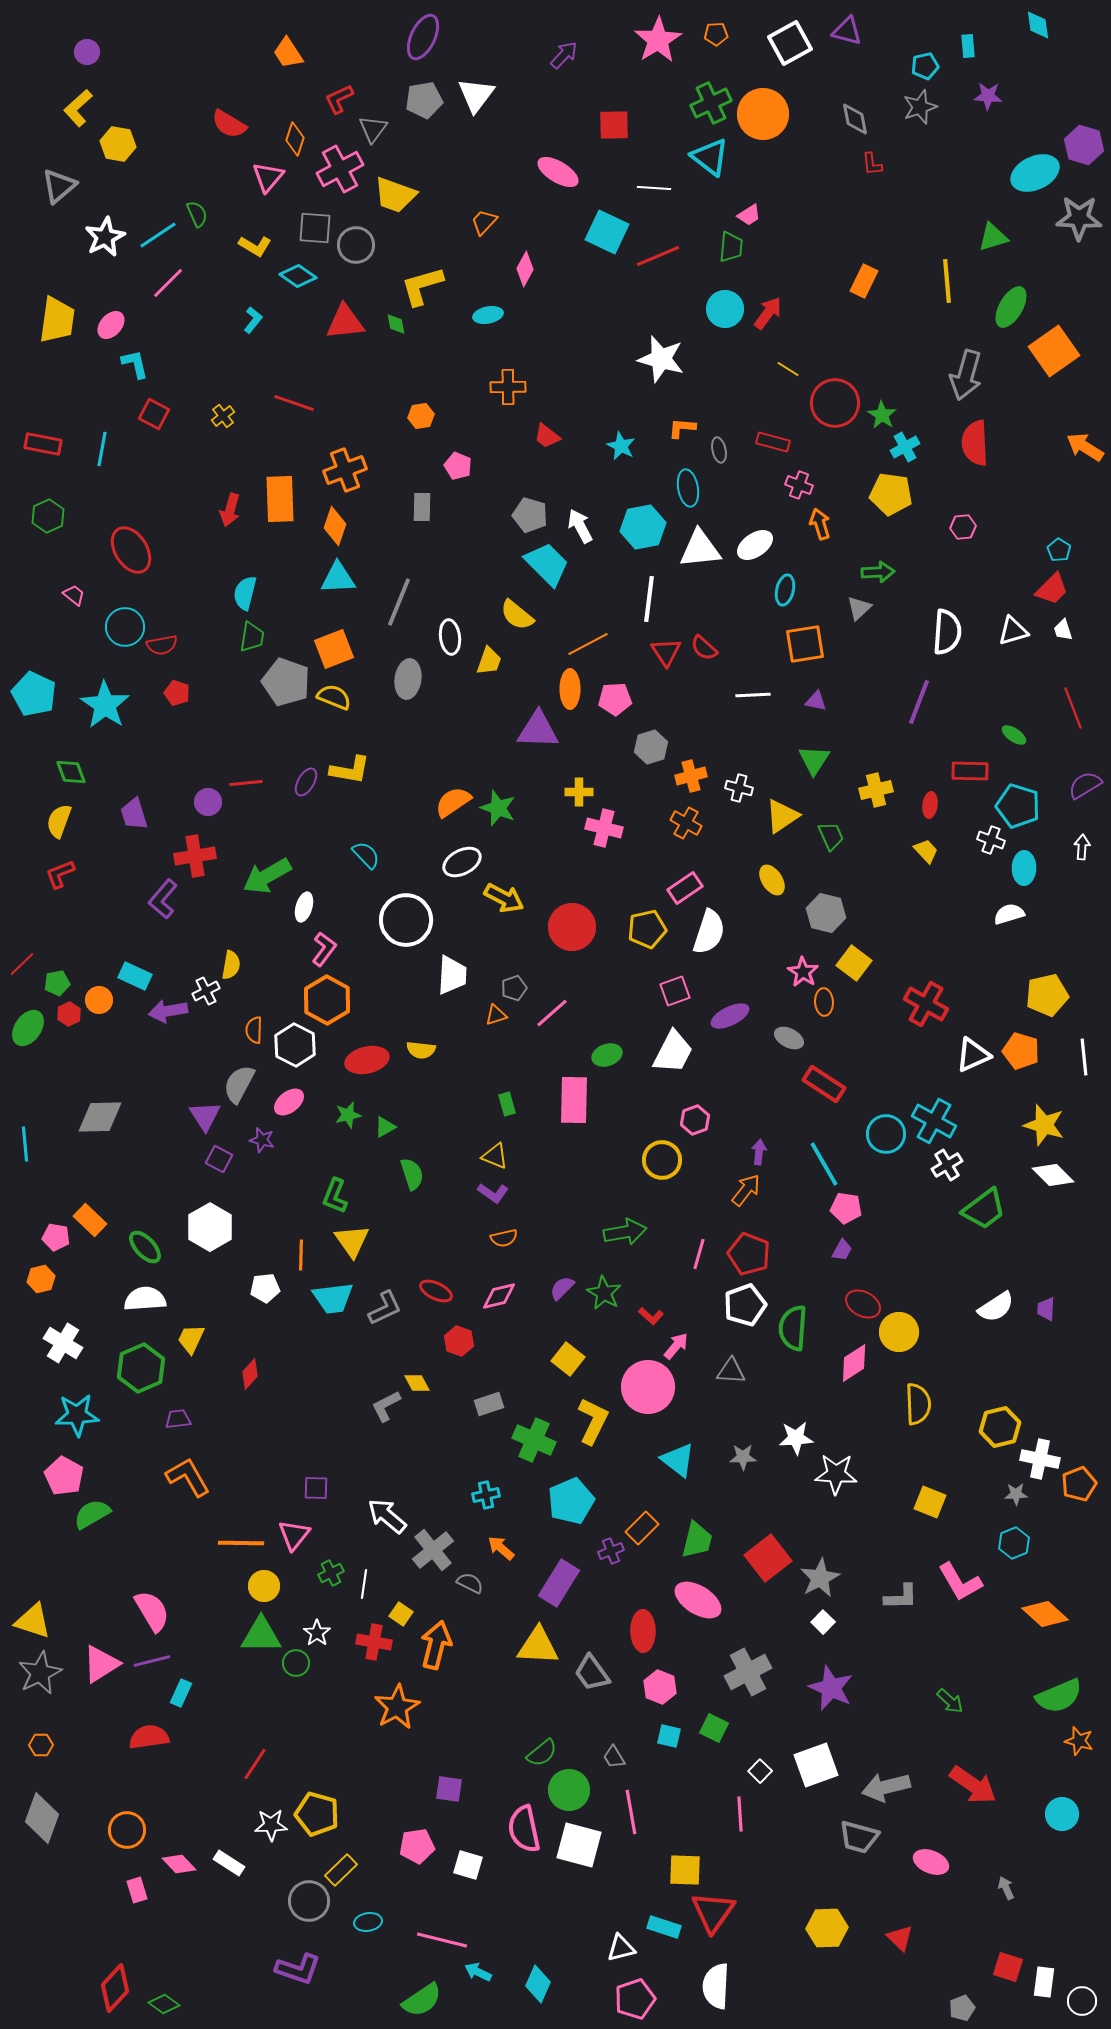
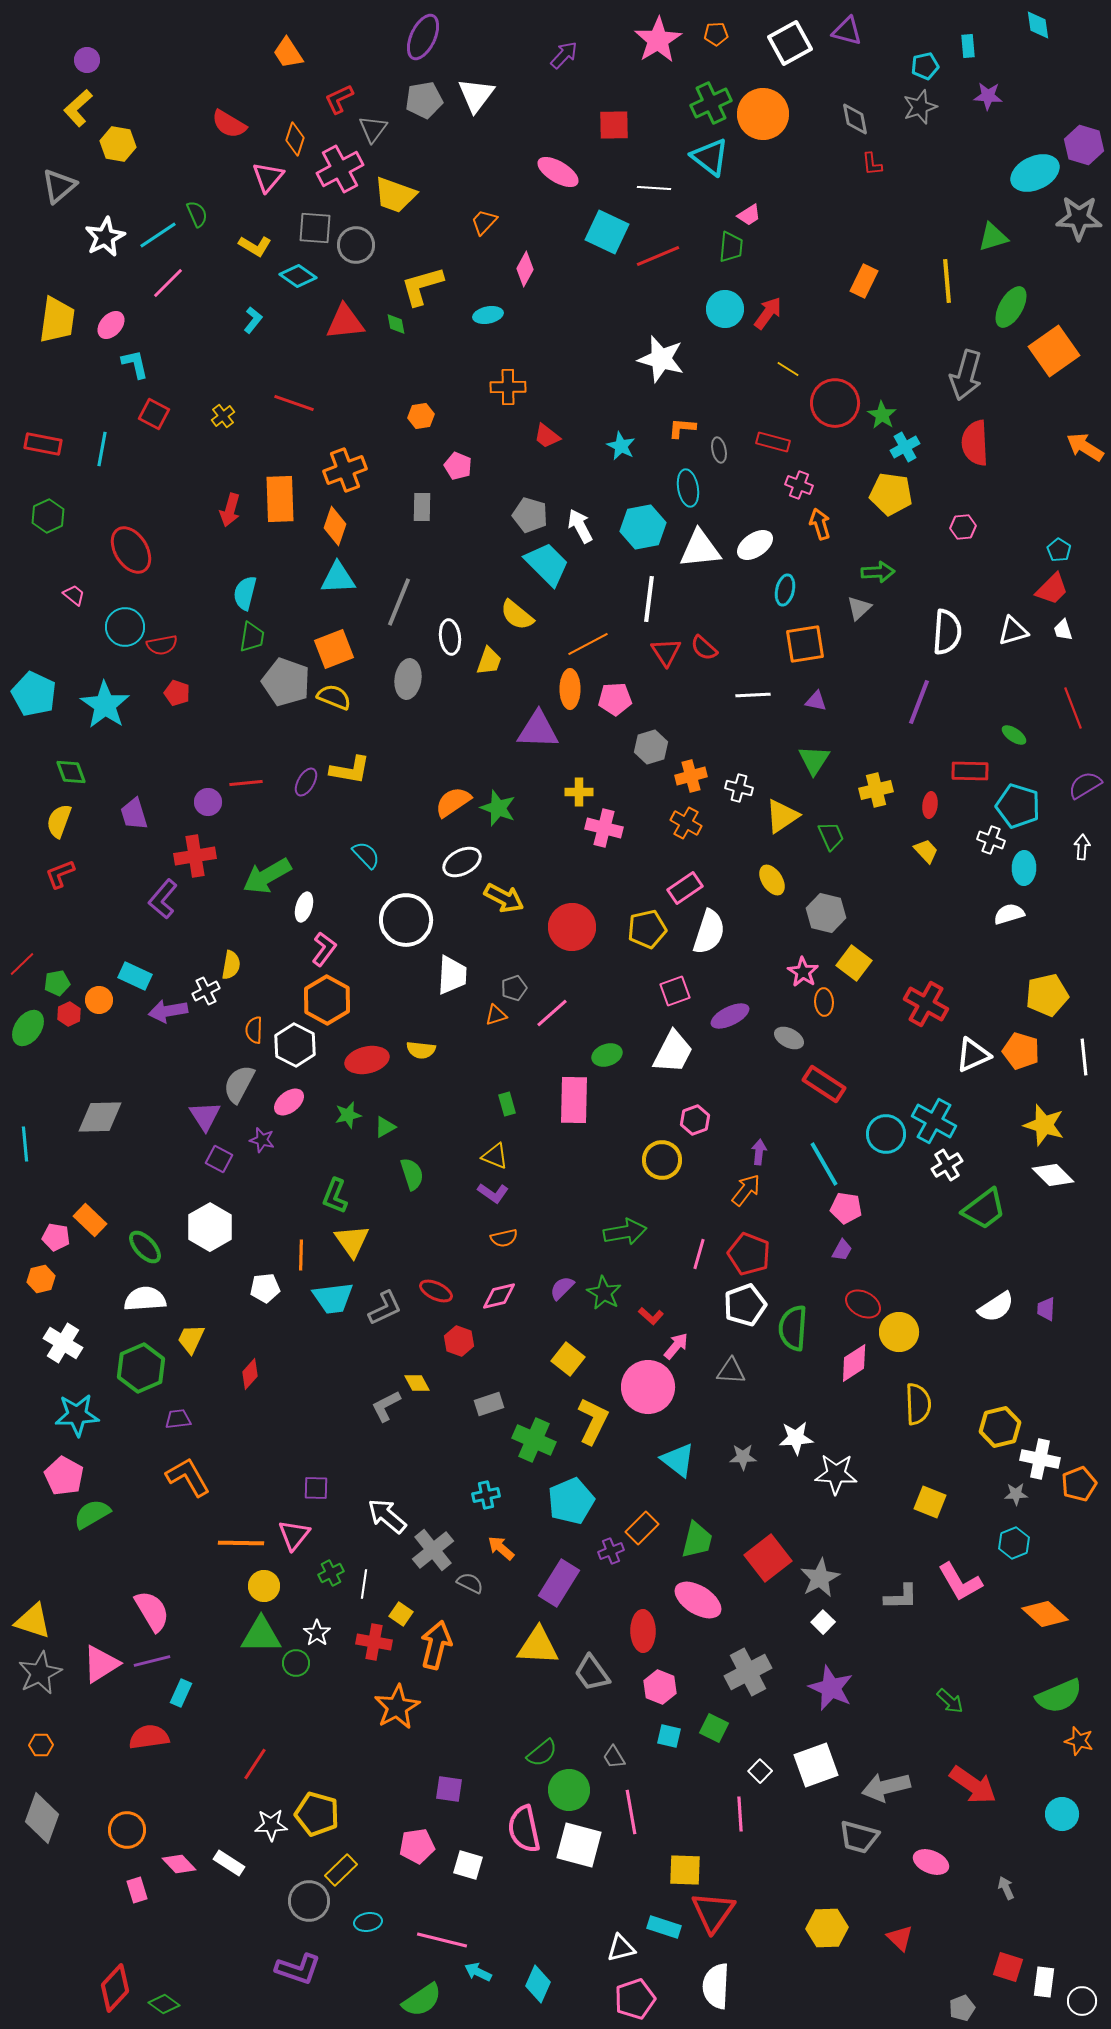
purple circle at (87, 52): moved 8 px down
